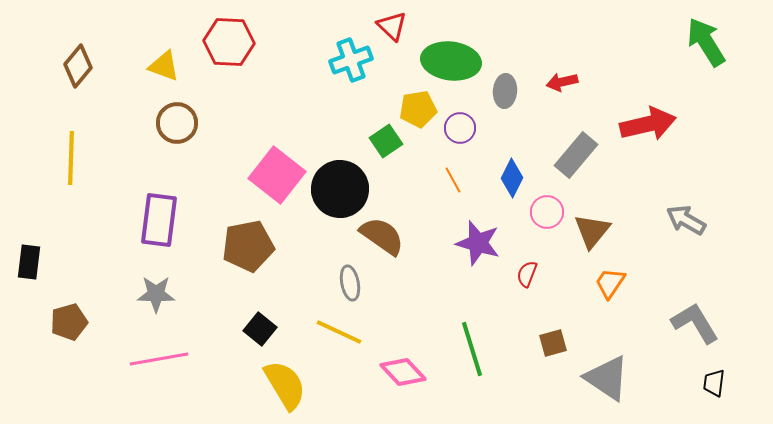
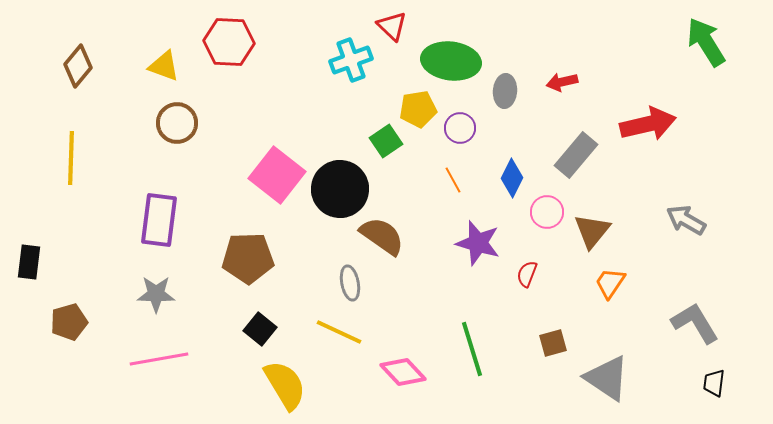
brown pentagon at (248, 246): moved 12 px down; rotated 9 degrees clockwise
